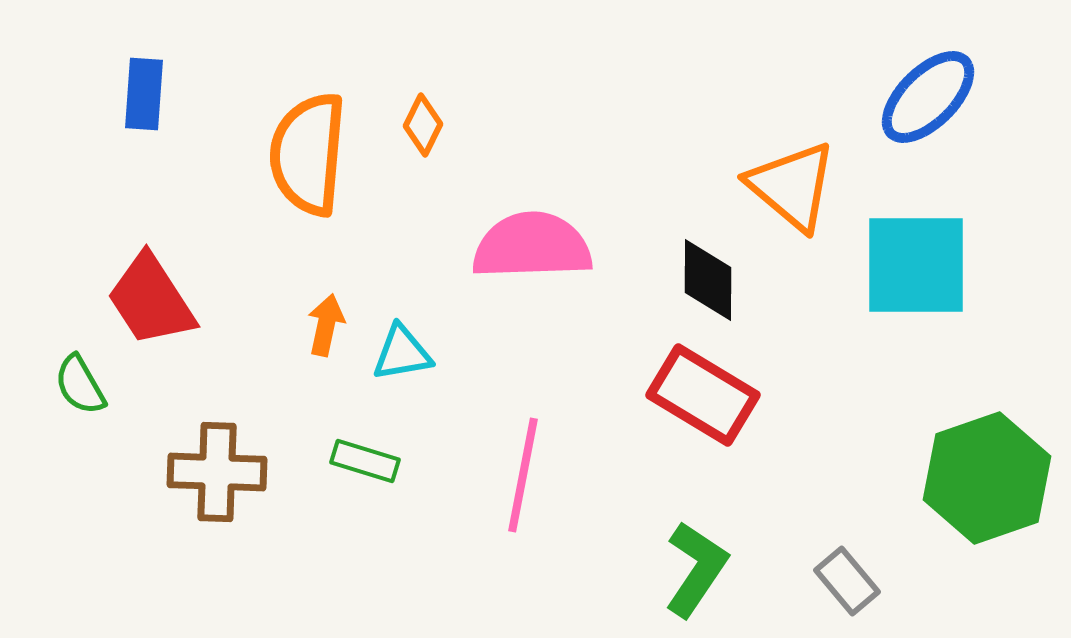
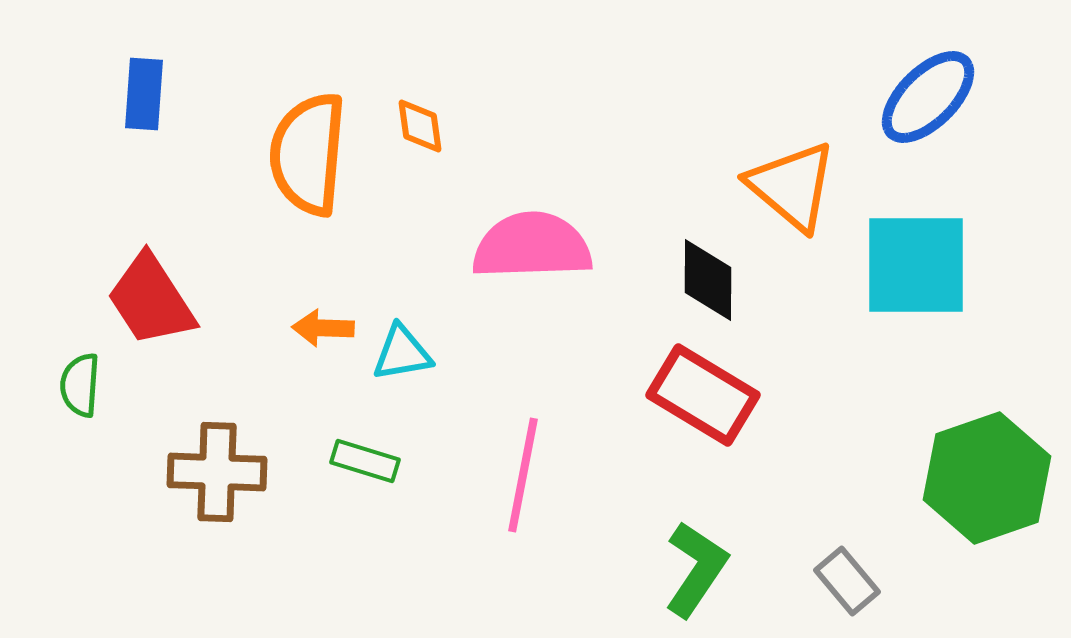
orange diamond: moved 3 px left, 1 px down; rotated 34 degrees counterclockwise
orange arrow: moved 3 px left, 3 px down; rotated 100 degrees counterclockwise
green semicircle: rotated 34 degrees clockwise
